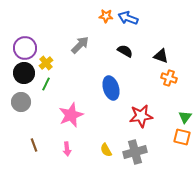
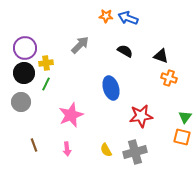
yellow cross: rotated 32 degrees clockwise
